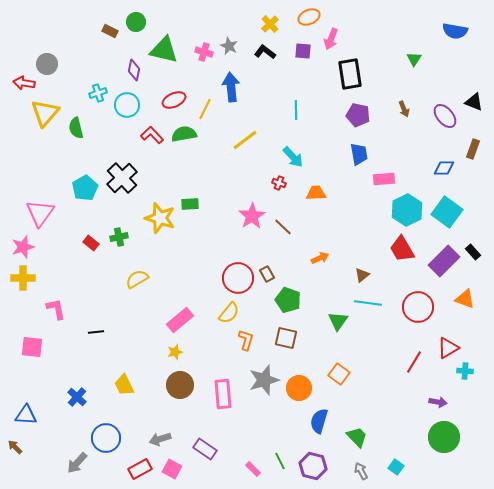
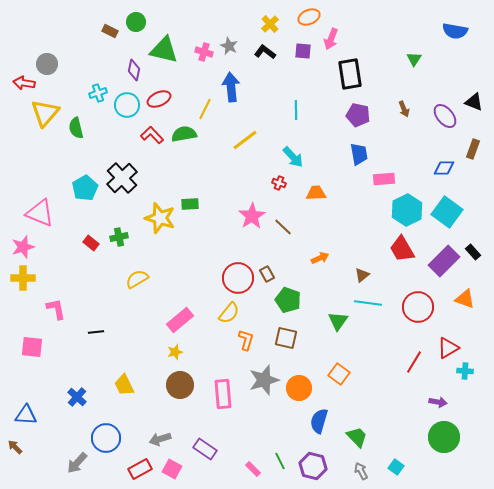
red ellipse at (174, 100): moved 15 px left, 1 px up
pink triangle at (40, 213): rotated 44 degrees counterclockwise
